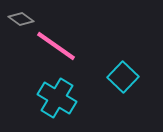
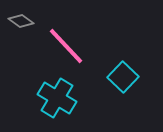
gray diamond: moved 2 px down
pink line: moved 10 px right; rotated 12 degrees clockwise
